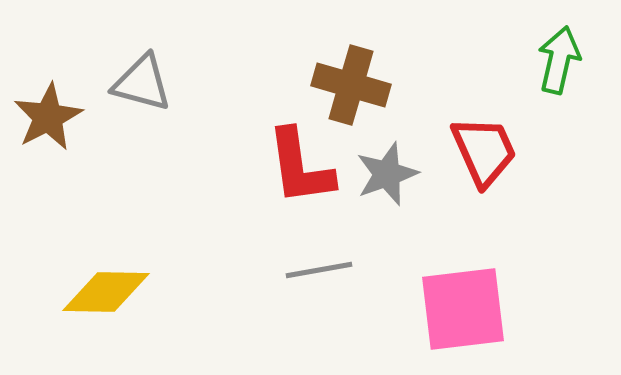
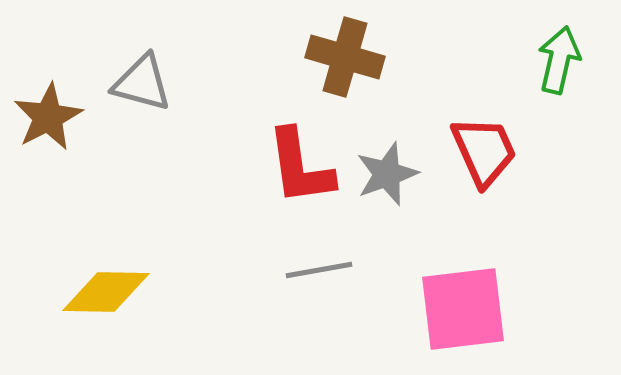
brown cross: moved 6 px left, 28 px up
